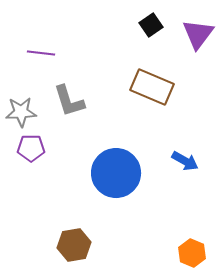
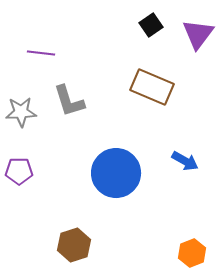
purple pentagon: moved 12 px left, 23 px down
brown hexagon: rotated 8 degrees counterclockwise
orange hexagon: rotated 16 degrees clockwise
